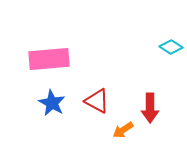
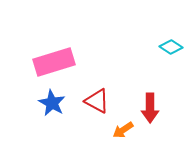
pink rectangle: moved 5 px right, 3 px down; rotated 12 degrees counterclockwise
